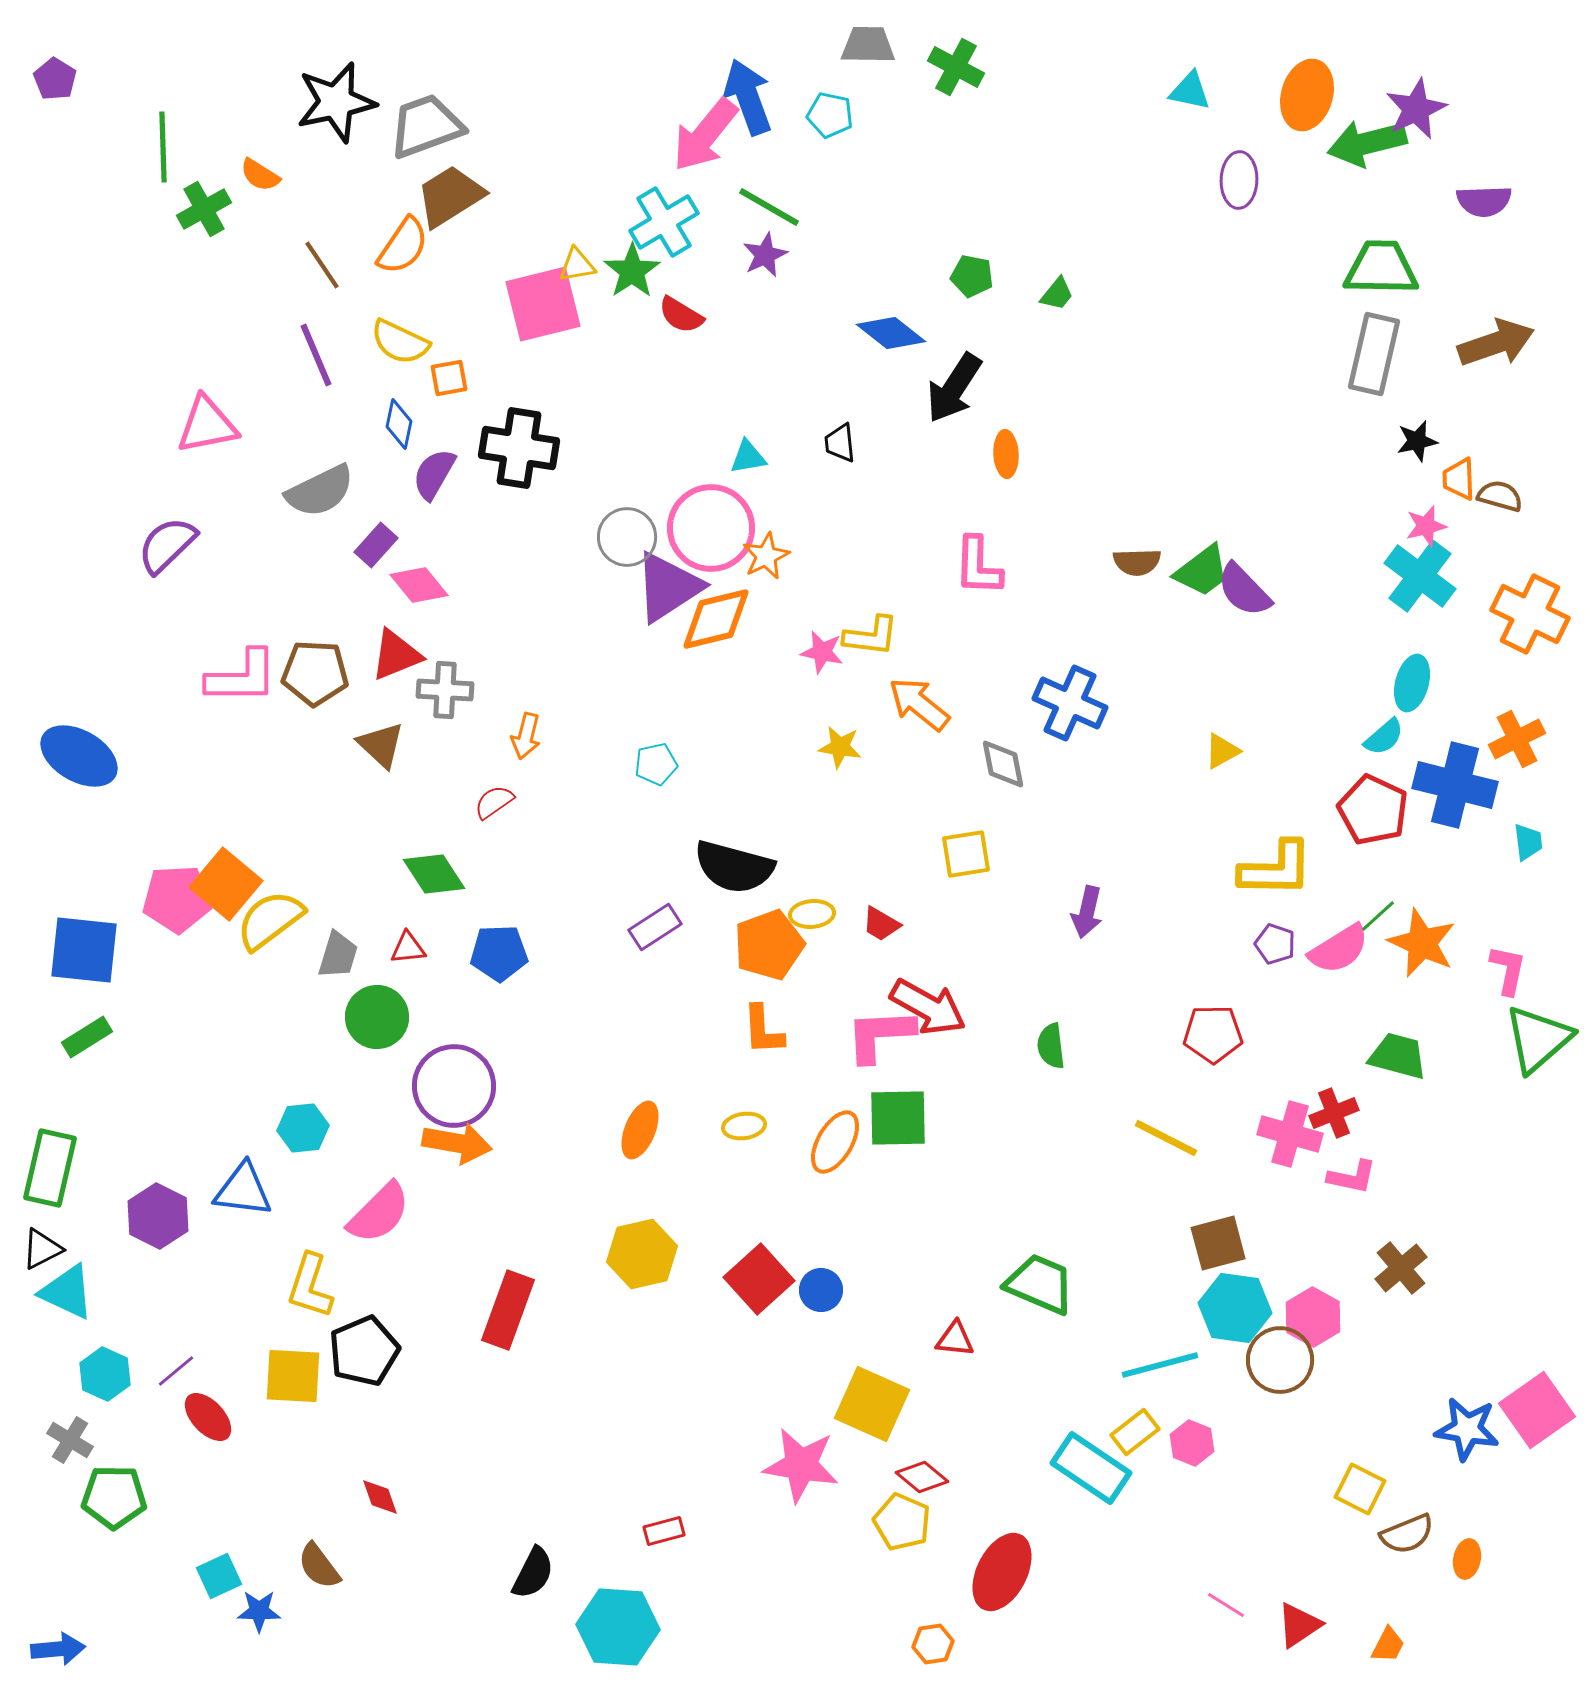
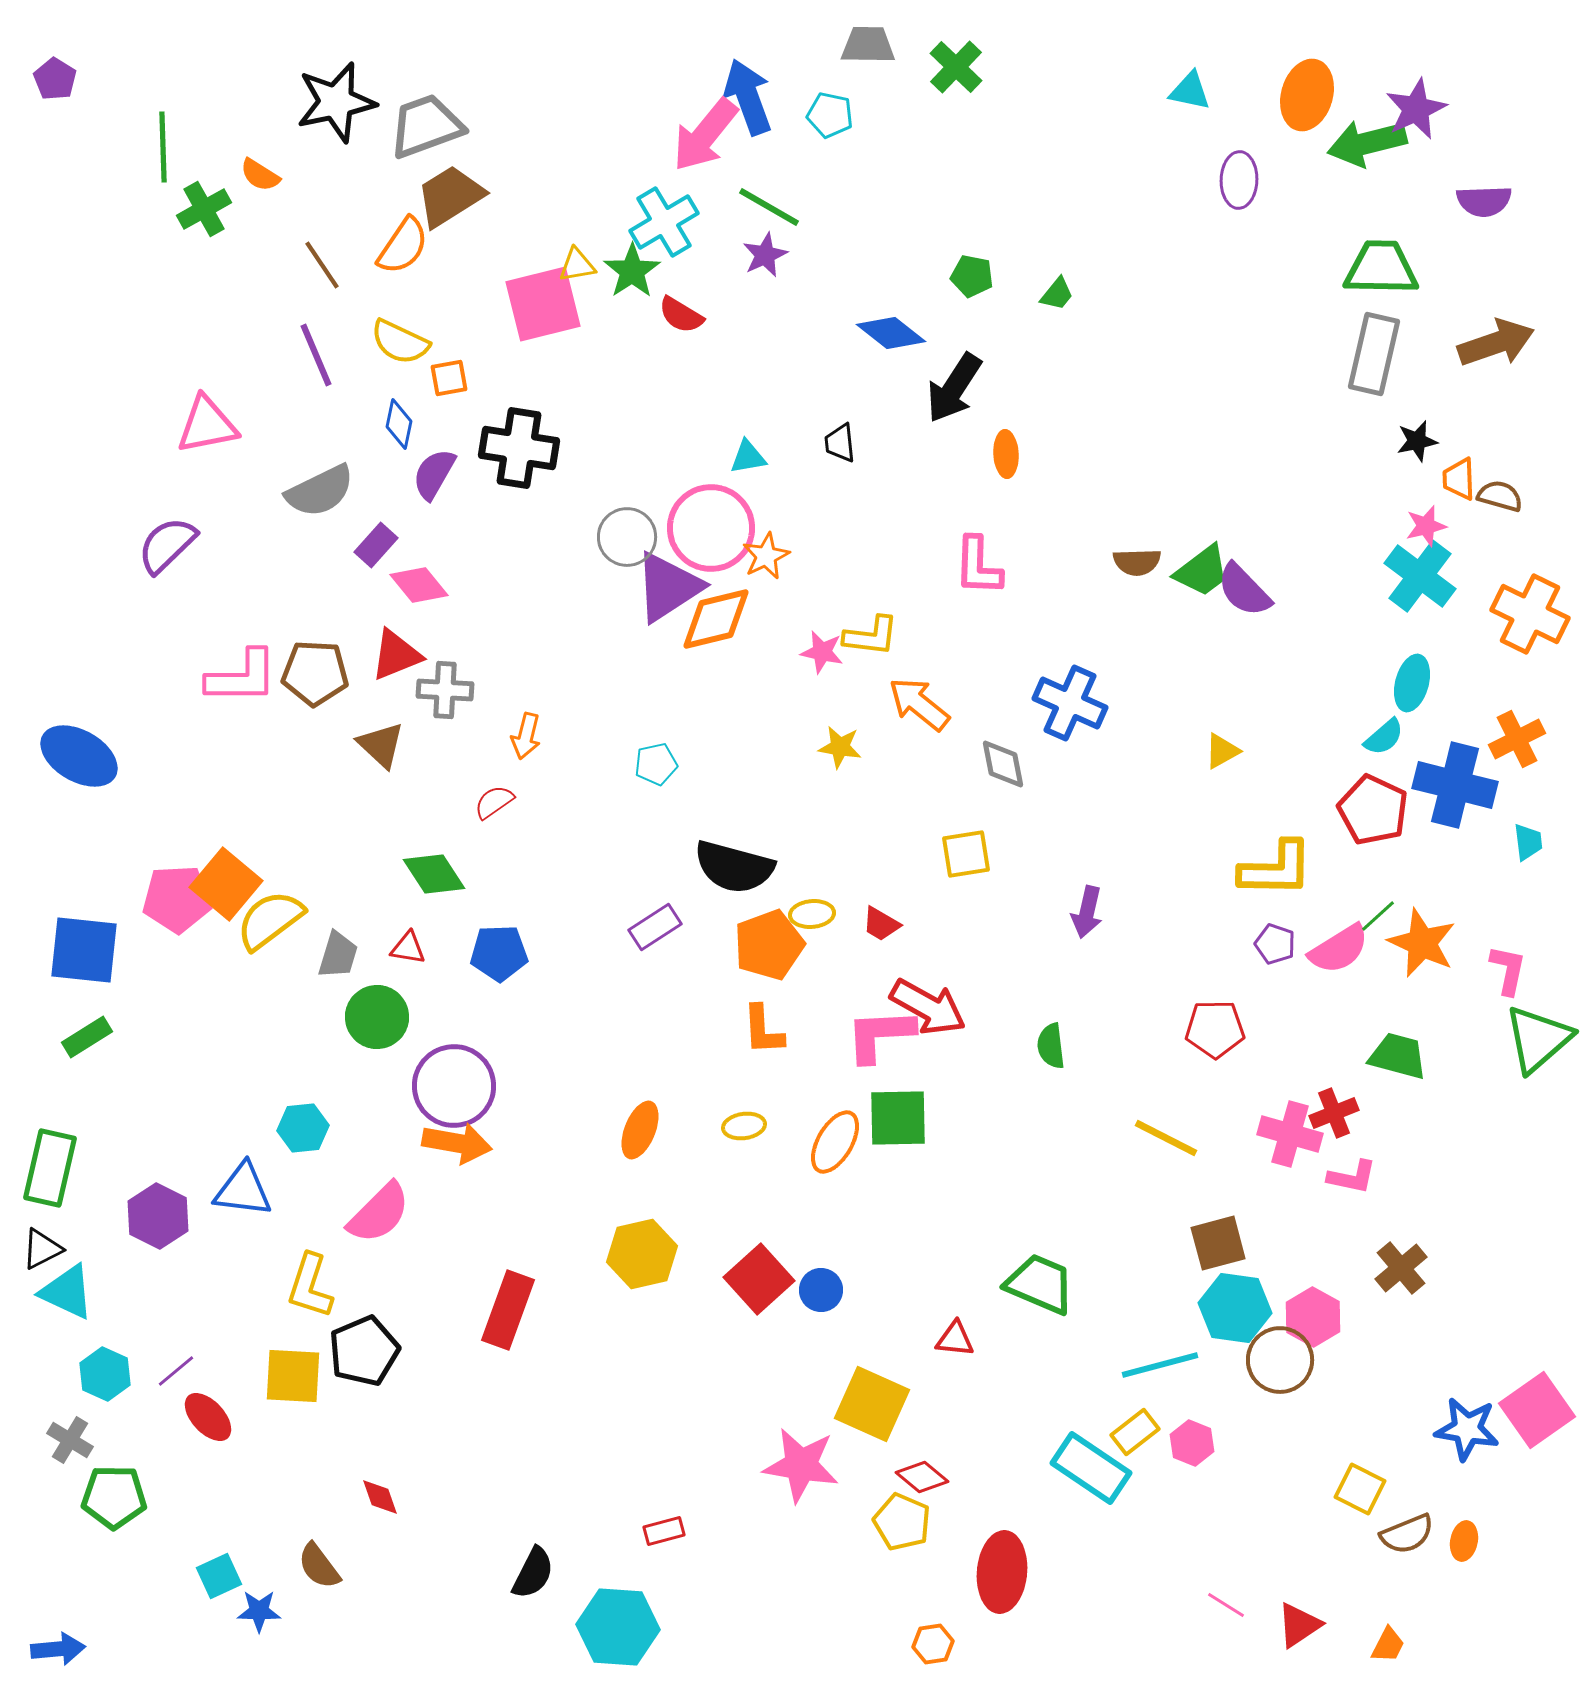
green cross at (956, 67): rotated 16 degrees clockwise
red triangle at (408, 948): rotated 15 degrees clockwise
red pentagon at (1213, 1034): moved 2 px right, 5 px up
orange ellipse at (1467, 1559): moved 3 px left, 18 px up
red ellipse at (1002, 1572): rotated 22 degrees counterclockwise
